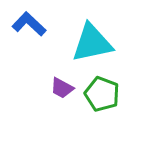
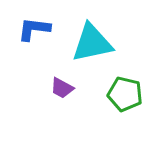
blue L-shape: moved 5 px right, 5 px down; rotated 36 degrees counterclockwise
green pentagon: moved 23 px right; rotated 8 degrees counterclockwise
